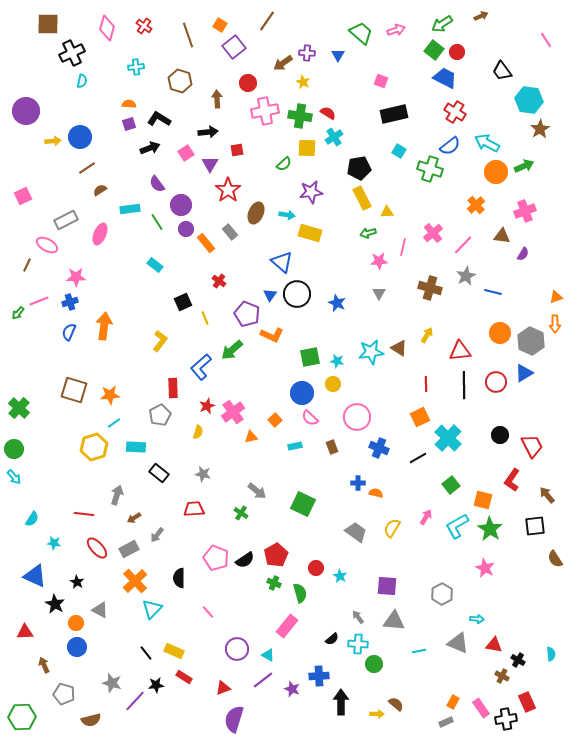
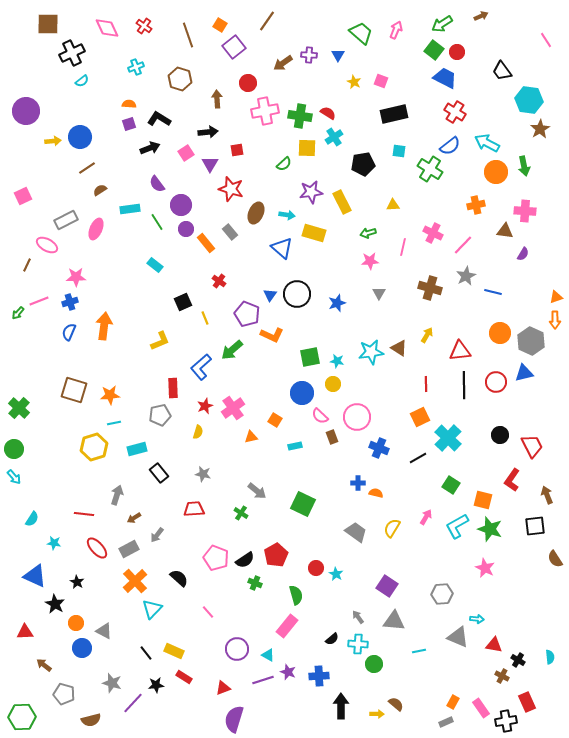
pink diamond at (107, 28): rotated 40 degrees counterclockwise
pink arrow at (396, 30): rotated 48 degrees counterclockwise
purple cross at (307, 53): moved 2 px right, 2 px down
cyan cross at (136, 67): rotated 14 degrees counterclockwise
cyan semicircle at (82, 81): rotated 40 degrees clockwise
brown hexagon at (180, 81): moved 2 px up
yellow star at (303, 82): moved 51 px right
cyan square at (399, 151): rotated 24 degrees counterclockwise
green arrow at (524, 166): rotated 102 degrees clockwise
black pentagon at (359, 168): moved 4 px right, 4 px up
green cross at (430, 169): rotated 15 degrees clockwise
red star at (228, 190): moved 3 px right, 1 px up; rotated 20 degrees counterclockwise
yellow rectangle at (362, 198): moved 20 px left, 4 px down
orange cross at (476, 205): rotated 30 degrees clockwise
pink cross at (525, 211): rotated 25 degrees clockwise
yellow triangle at (387, 212): moved 6 px right, 7 px up
yellow rectangle at (310, 233): moved 4 px right
pink cross at (433, 233): rotated 24 degrees counterclockwise
pink ellipse at (100, 234): moved 4 px left, 5 px up
brown triangle at (502, 236): moved 3 px right, 5 px up
pink star at (379, 261): moved 9 px left
blue triangle at (282, 262): moved 14 px up
blue star at (337, 303): rotated 30 degrees clockwise
orange arrow at (555, 324): moved 4 px up
yellow L-shape at (160, 341): rotated 30 degrees clockwise
blue triangle at (524, 373): rotated 18 degrees clockwise
red star at (207, 406): moved 2 px left
pink cross at (233, 412): moved 4 px up
gray pentagon at (160, 415): rotated 15 degrees clockwise
pink semicircle at (310, 418): moved 10 px right, 2 px up
orange square at (275, 420): rotated 16 degrees counterclockwise
cyan line at (114, 423): rotated 24 degrees clockwise
cyan rectangle at (136, 447): moved 1 px right, 2 px down; rotated 18 degrees counterclockwise
brown rectangle at (332, 447): moved 10 px up
black rectangle at (159, 473): rotated 12 degrees clockwise
green square at (451, 485): rotated 18 degrees counterclockwise
brown arrow at (547, 495): rotated 18 degrees clockwise
green star at (490, 529): rotated 15 degrees counterclockwise
cyan star at (340, 576): moved 4 px left, 2 px up
black semicircle at (179, 578): rotated 132 degrees clockwise
green cross at (274, 583): moved 19 px left
purple square at (387, 586): rotated 30 degrees clockwise
green semicircle at (300, 593): moved 4 px left, 2 px down
gray hexagon at (442, 594): rotated 25 degrees clockwise
gray triangle at (100, 610): moved 4 px right, 21 px down
gray triangle at (458, 643): moved 6 px up
blue circle at (77, 647): moved 5 px right, 1 px down
cyan semicircle at (551, 654): moved 1 px left, 3 px down
brown arrow at (44, 665): rotated 28 degrees counterclockwise
purple line at (263, 680): rotated 20 degrees clockwise
purple star at (292, 689): moved 4 px left, 17 px up
purple line at (135, 701): moved 2 px left, 2 px down
black arrow at (341, 702): moved 4 px down
black cross at (506, 719): moved 2 px down
